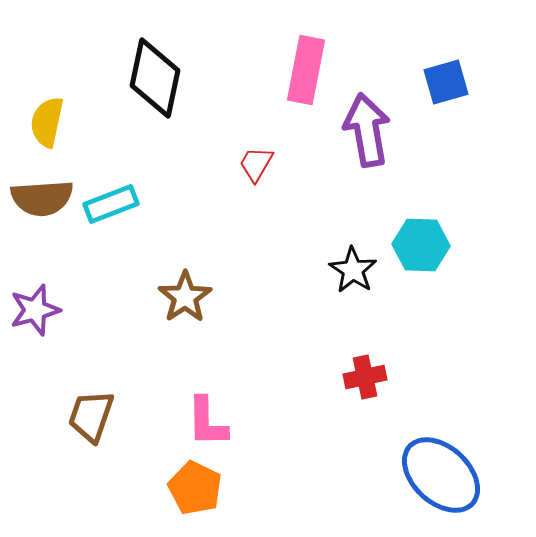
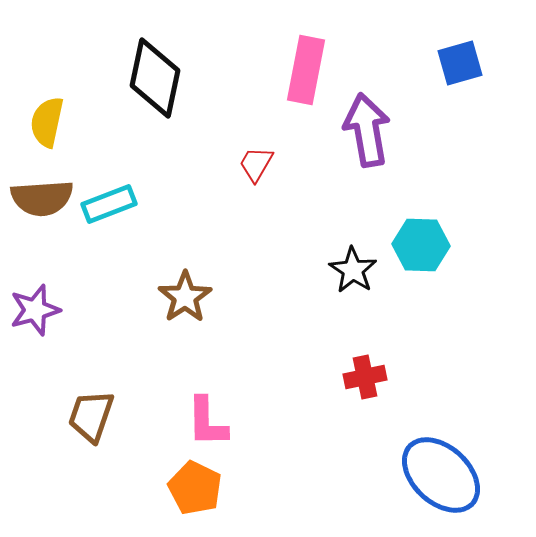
blue square: moved 14 px right, 19 px up
cyan rectangle: moved 2 px left
